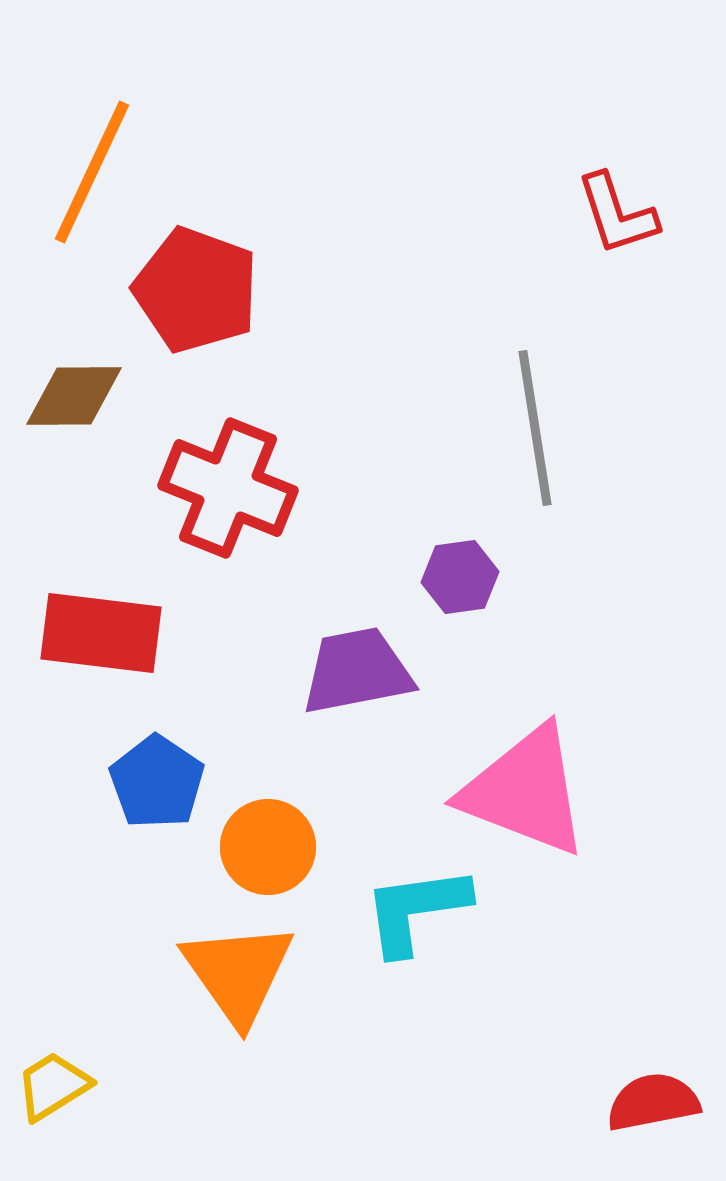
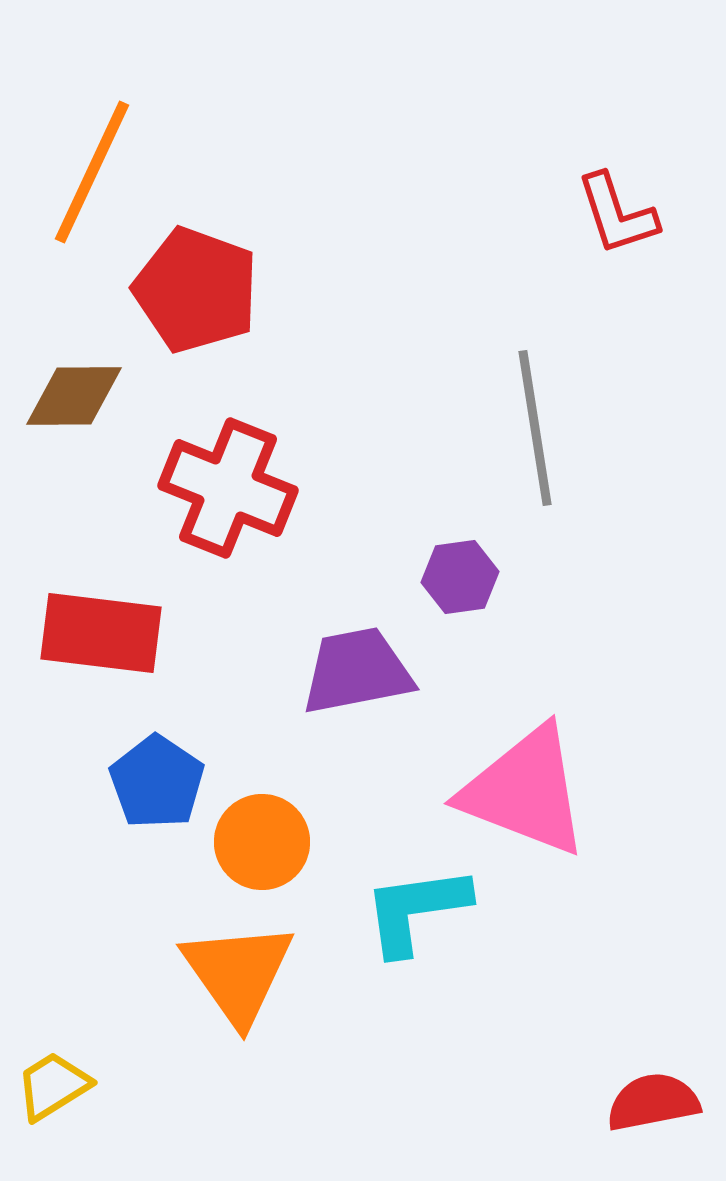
orange circle: moved 6 px left, 5 px up
